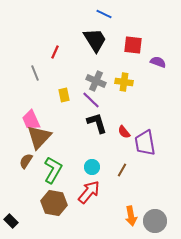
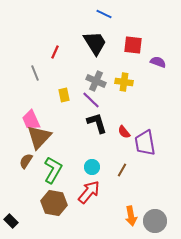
black trapezoid: moved 3 px down
